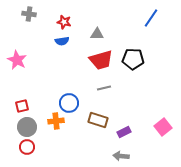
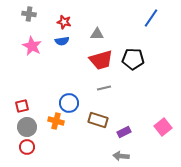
pink star: moved 15 px right, 14 px up
orange cross: rotated 21 degrees clockwise
